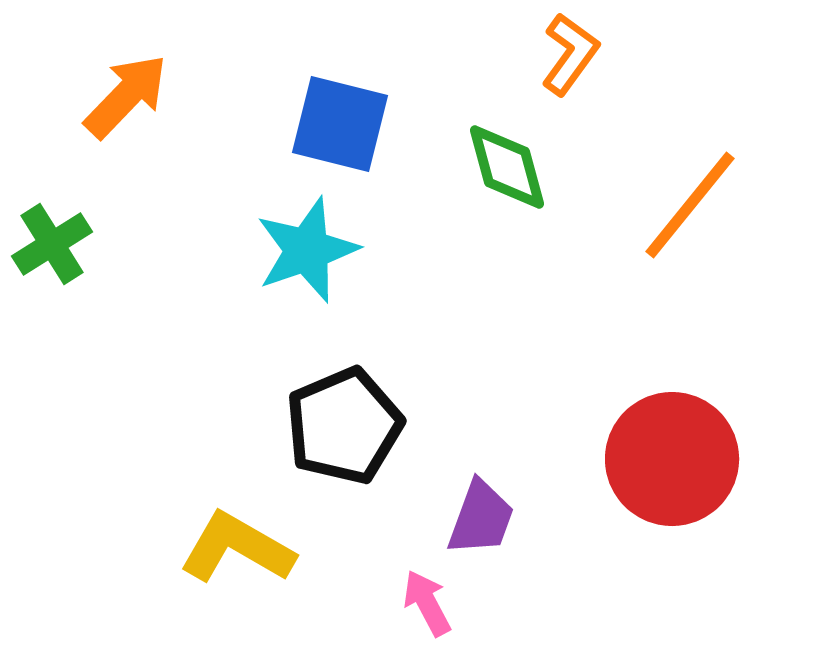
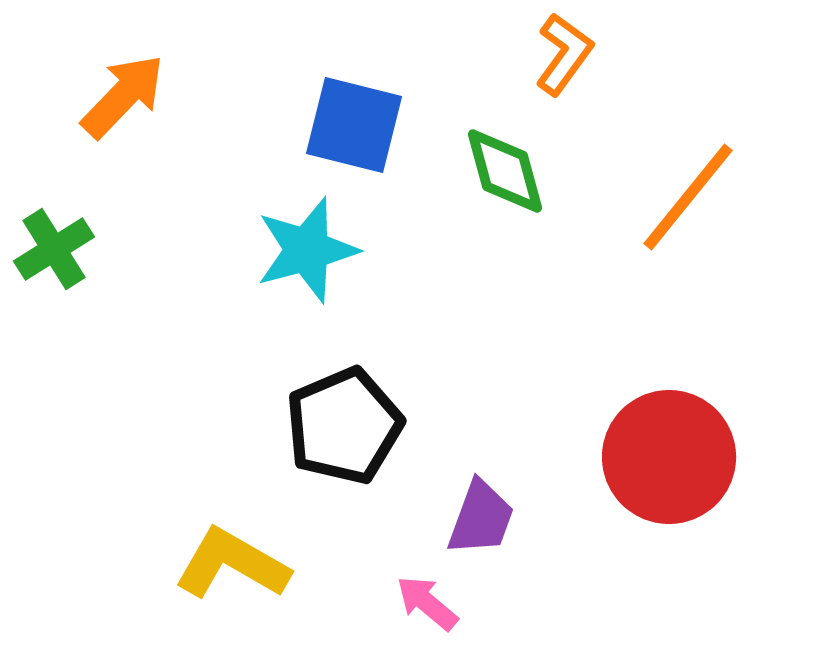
orange L-shape: moved 6 px left
orange arrow: moved 3 px left
blue square: moved 14 px right, 1 px down
green diamond: moved 2 px left, 4 px down
orange line: moved 2 px left, 8 px up
green cross: moved 2 px right, 5 px down
cyan star: rotated 4 degrees clockwise
red circle: moved 3 px left, 2 px up
yellow L-shape: moved 5 px left, 16 px down
pink arrow: rotated 22 degrees counterclockwise
